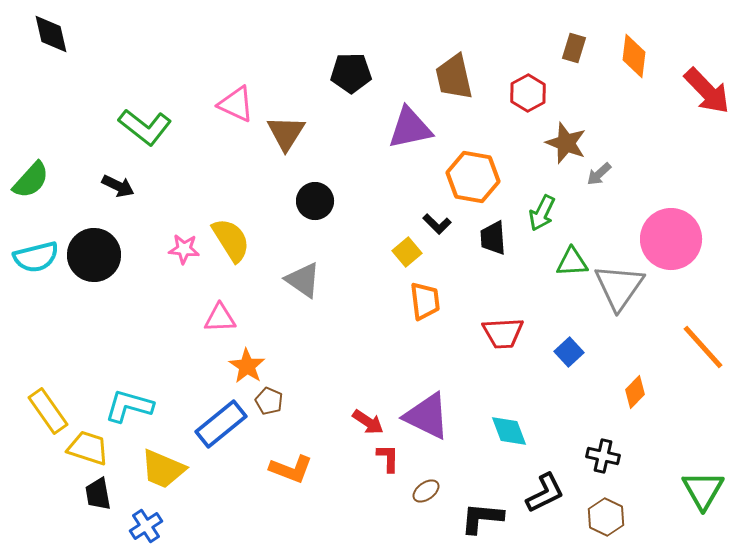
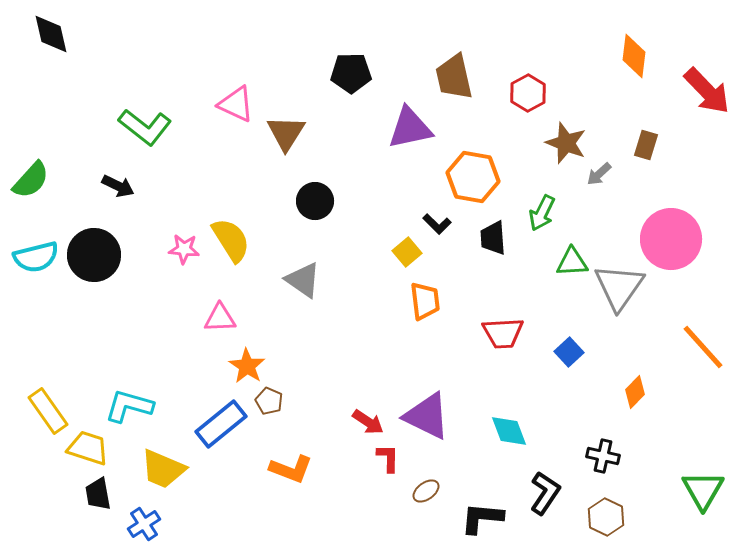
brown rectangle at (574, 48): moved 72 px right, 97 px down
black L-shape at (545, 493): rotated 30 degrees counterclockwise
blue cross at (146, 526): moved 2 px left, 2 px up
